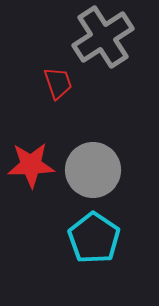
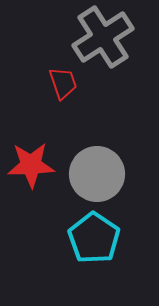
red trapezoid: moved 5 px right
gray circle: moved 4 px right, 4 px down
